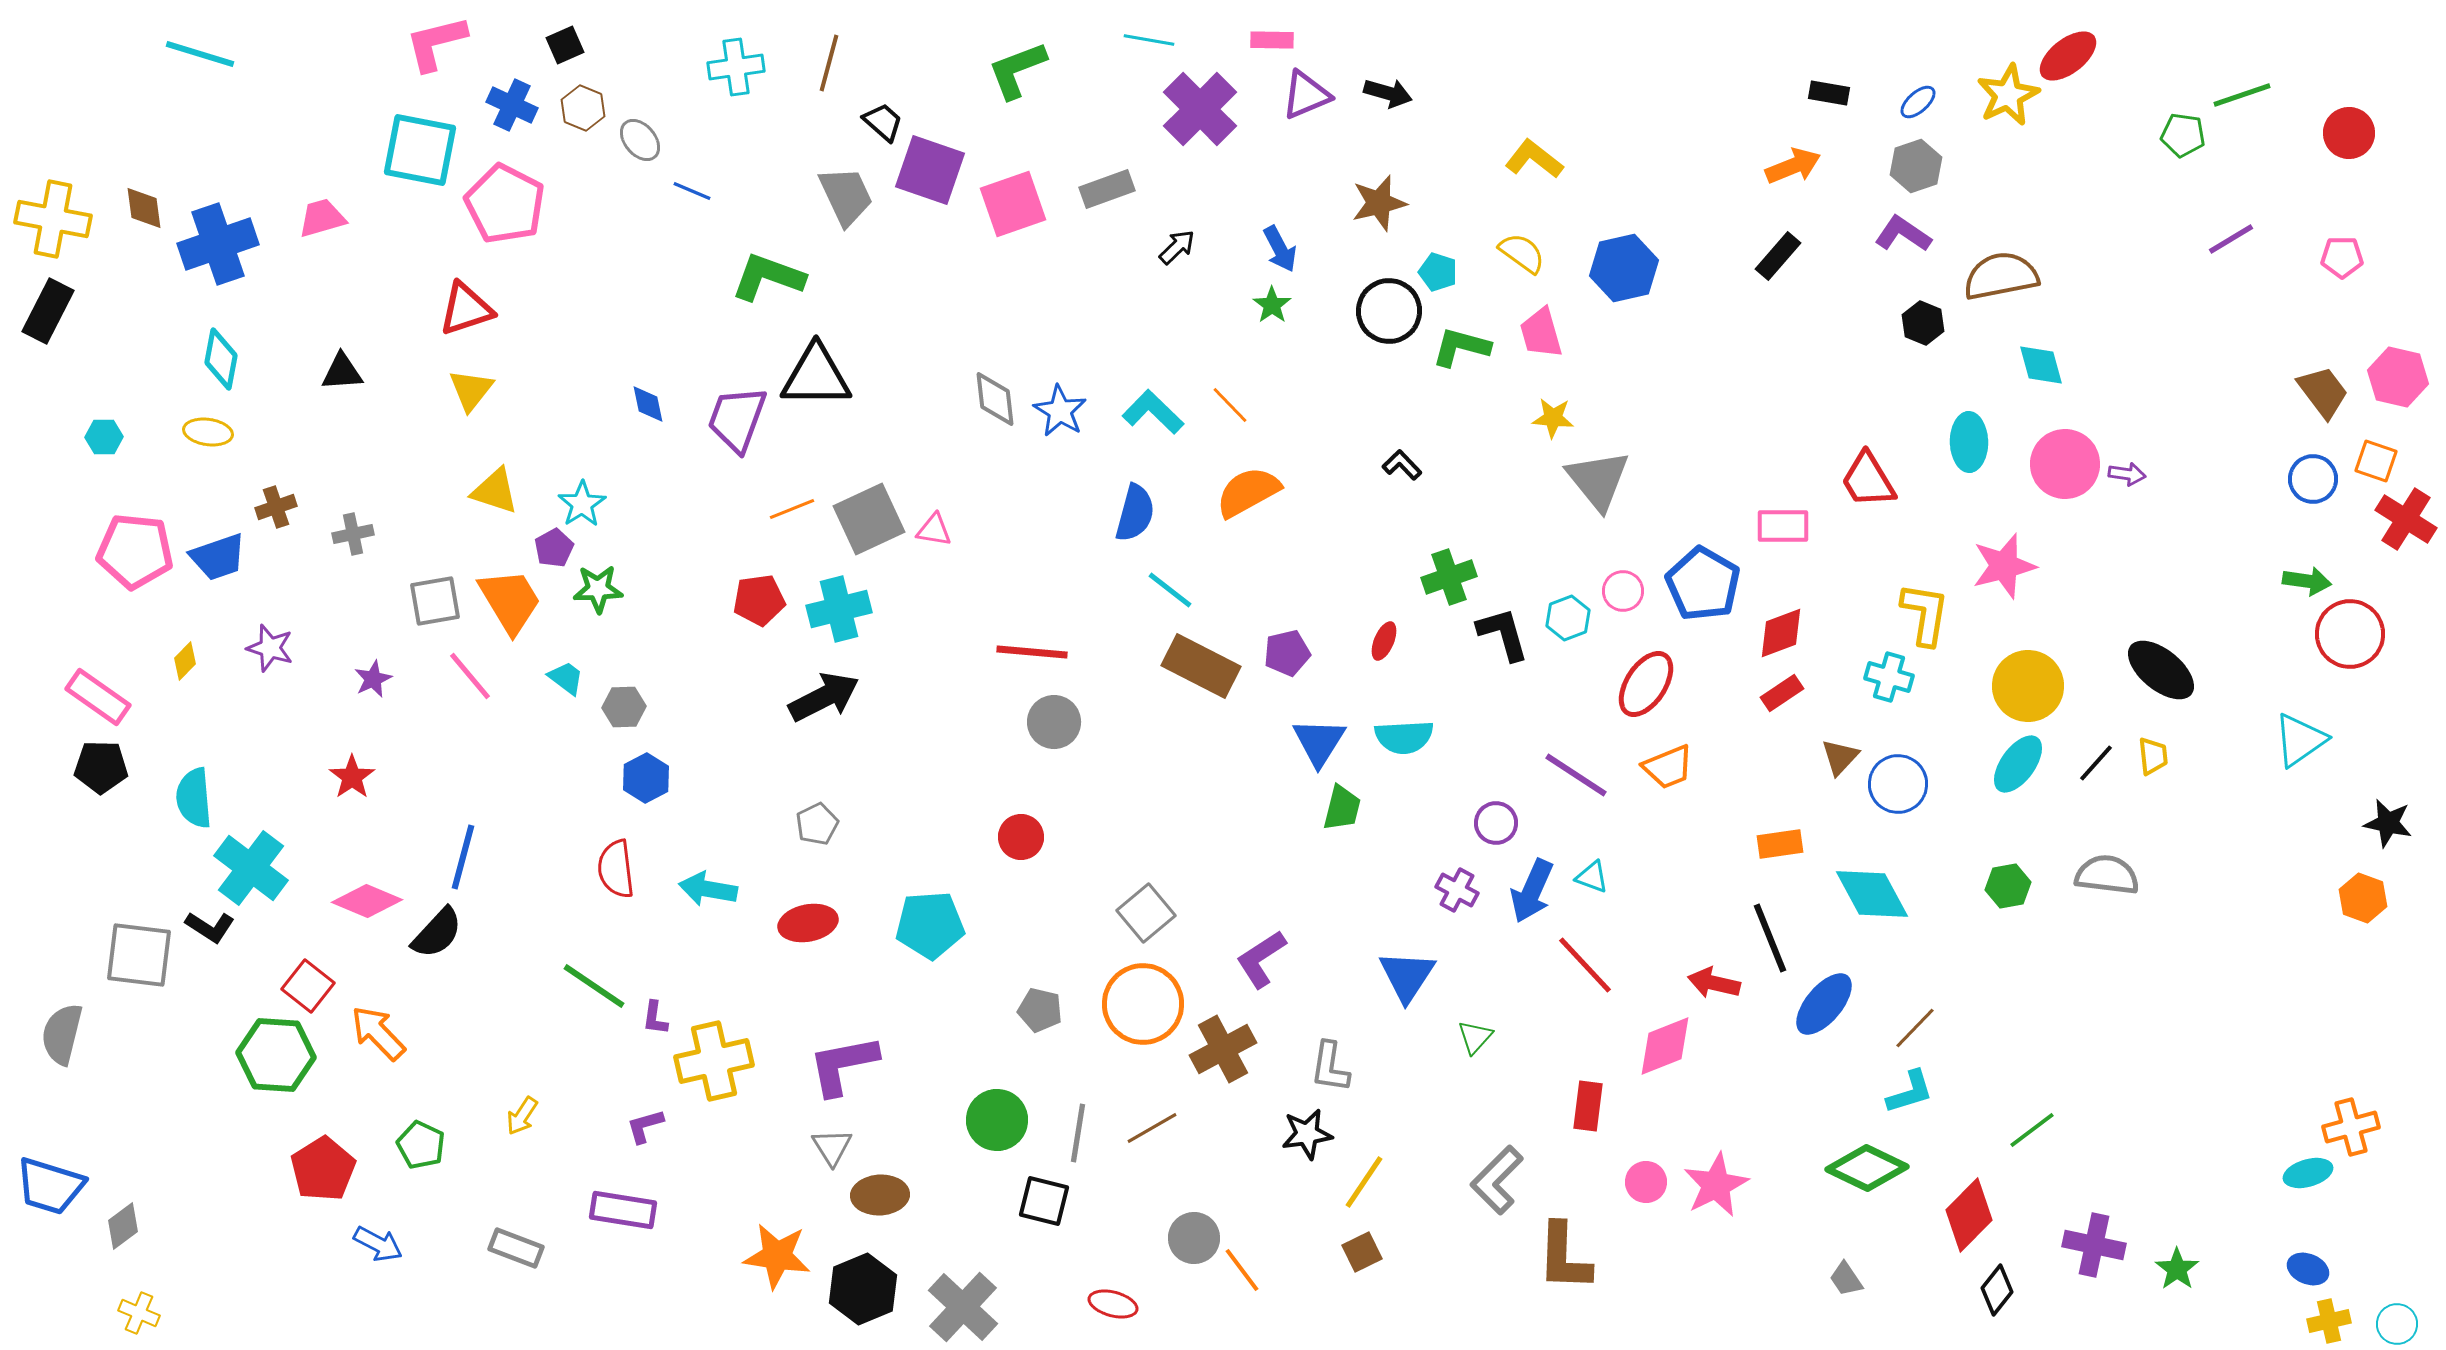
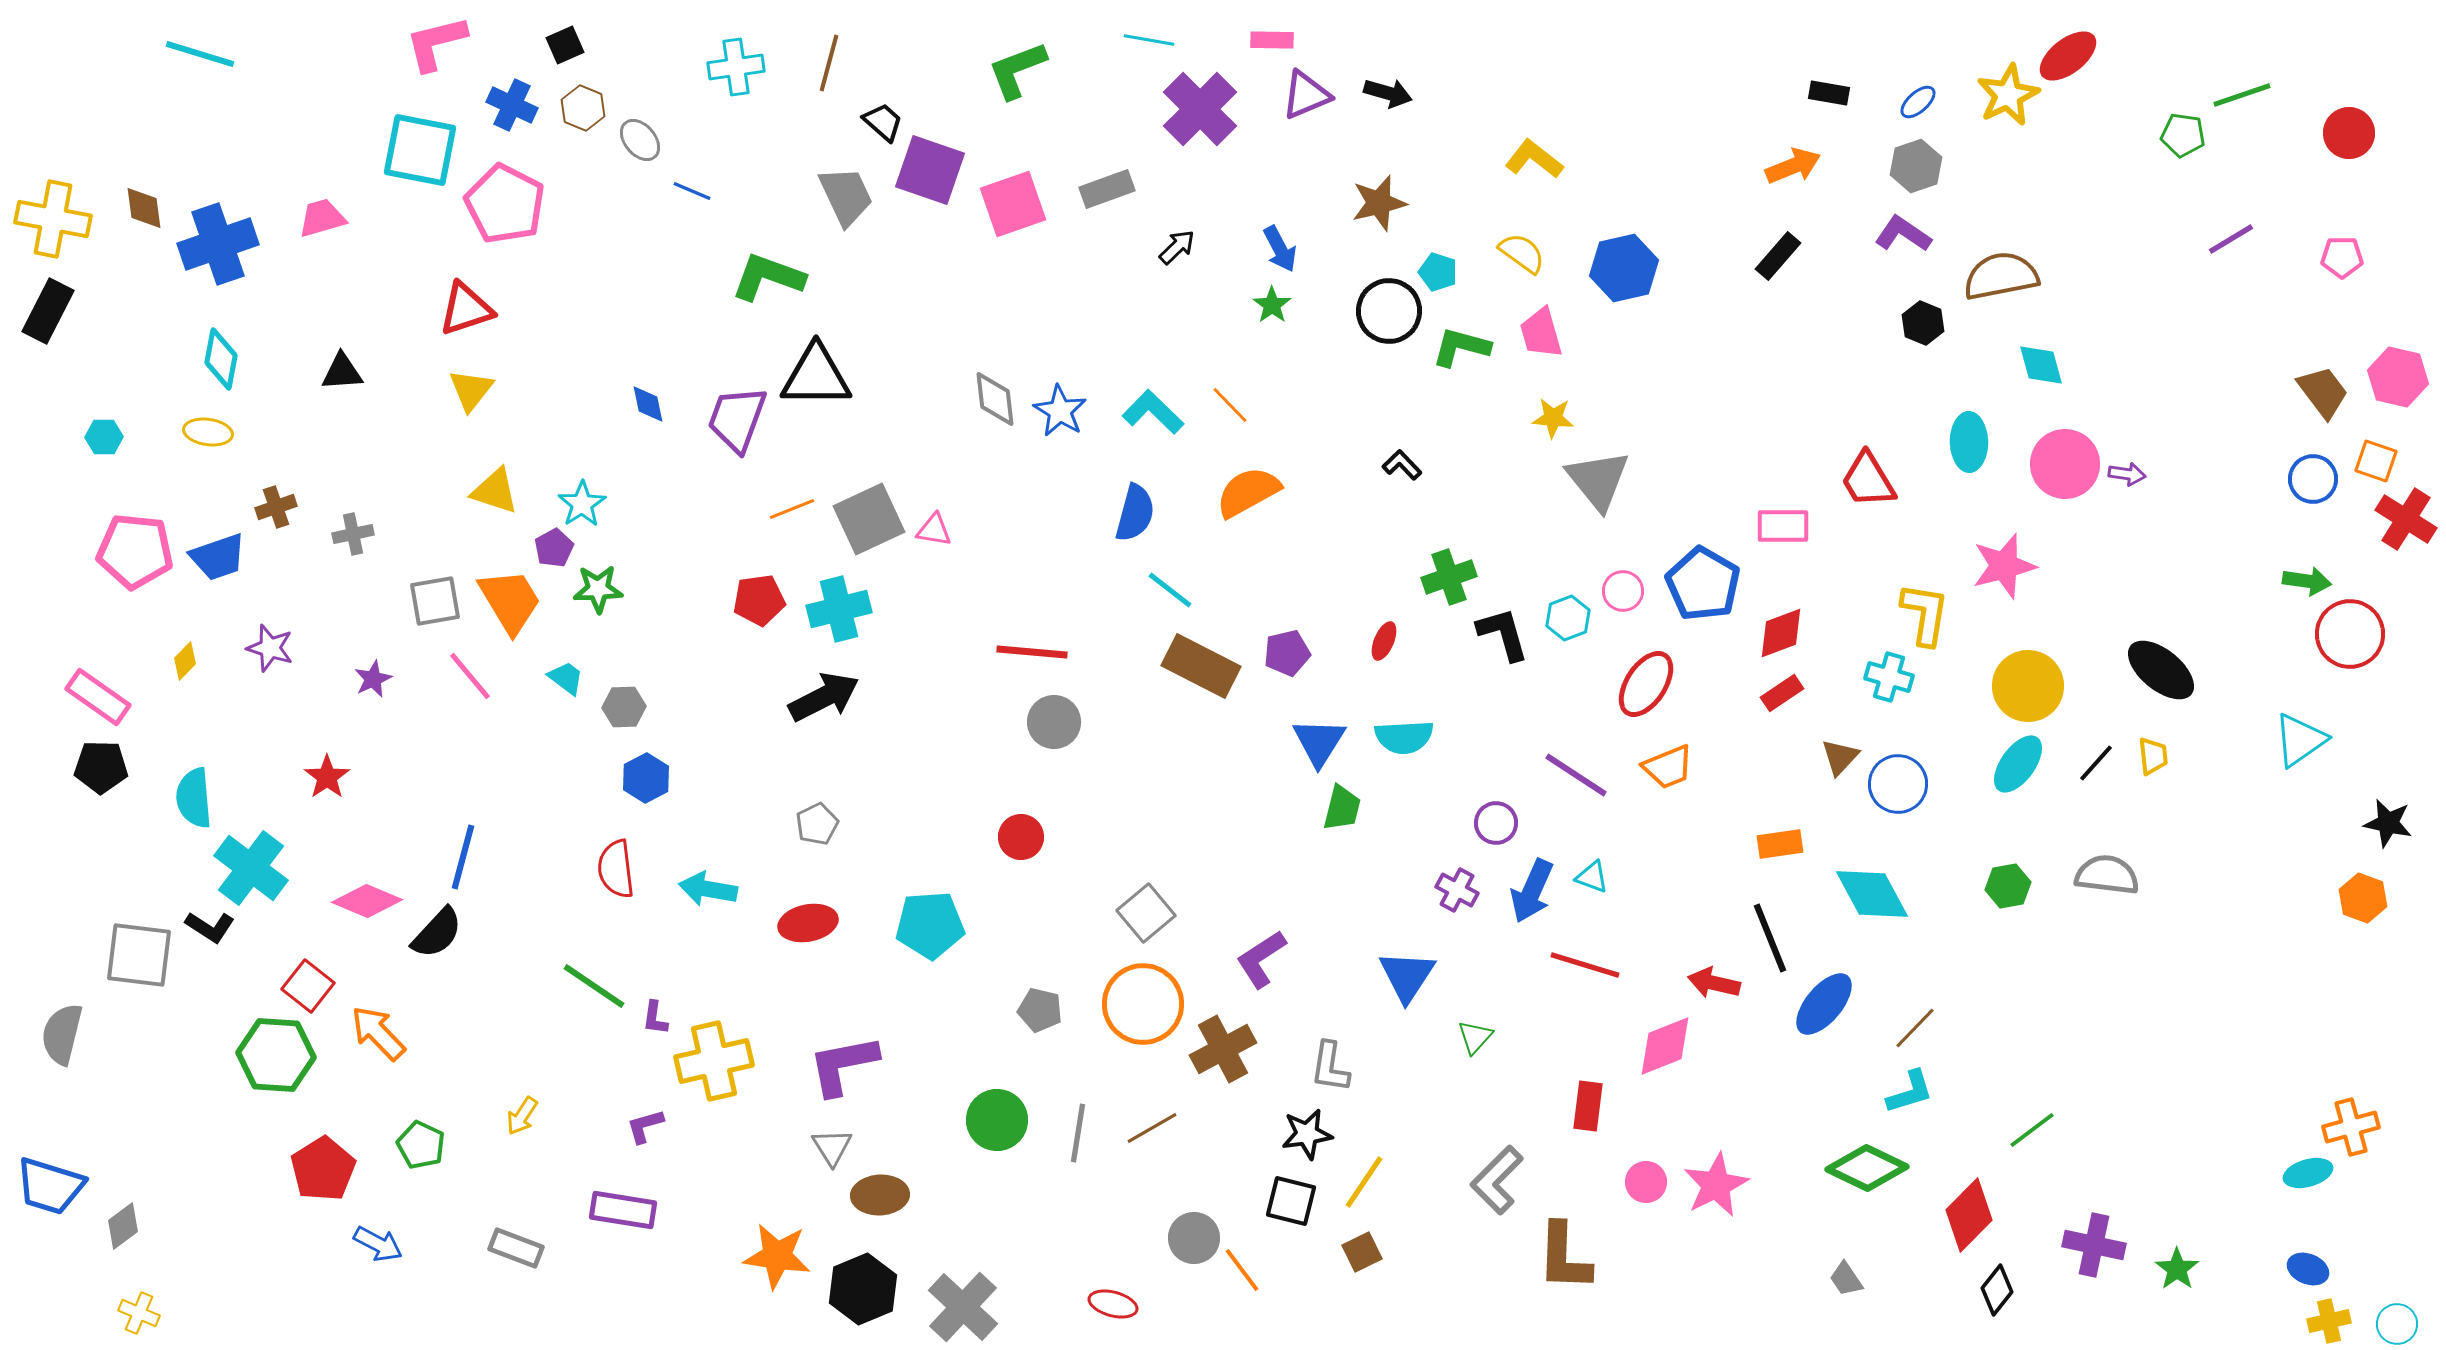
red star at (352, 777): moved 25 px left
red line at (1585, 965): rotated 30 degrees counterclockwise
black square at (1044, 1201): moved 247 px right
